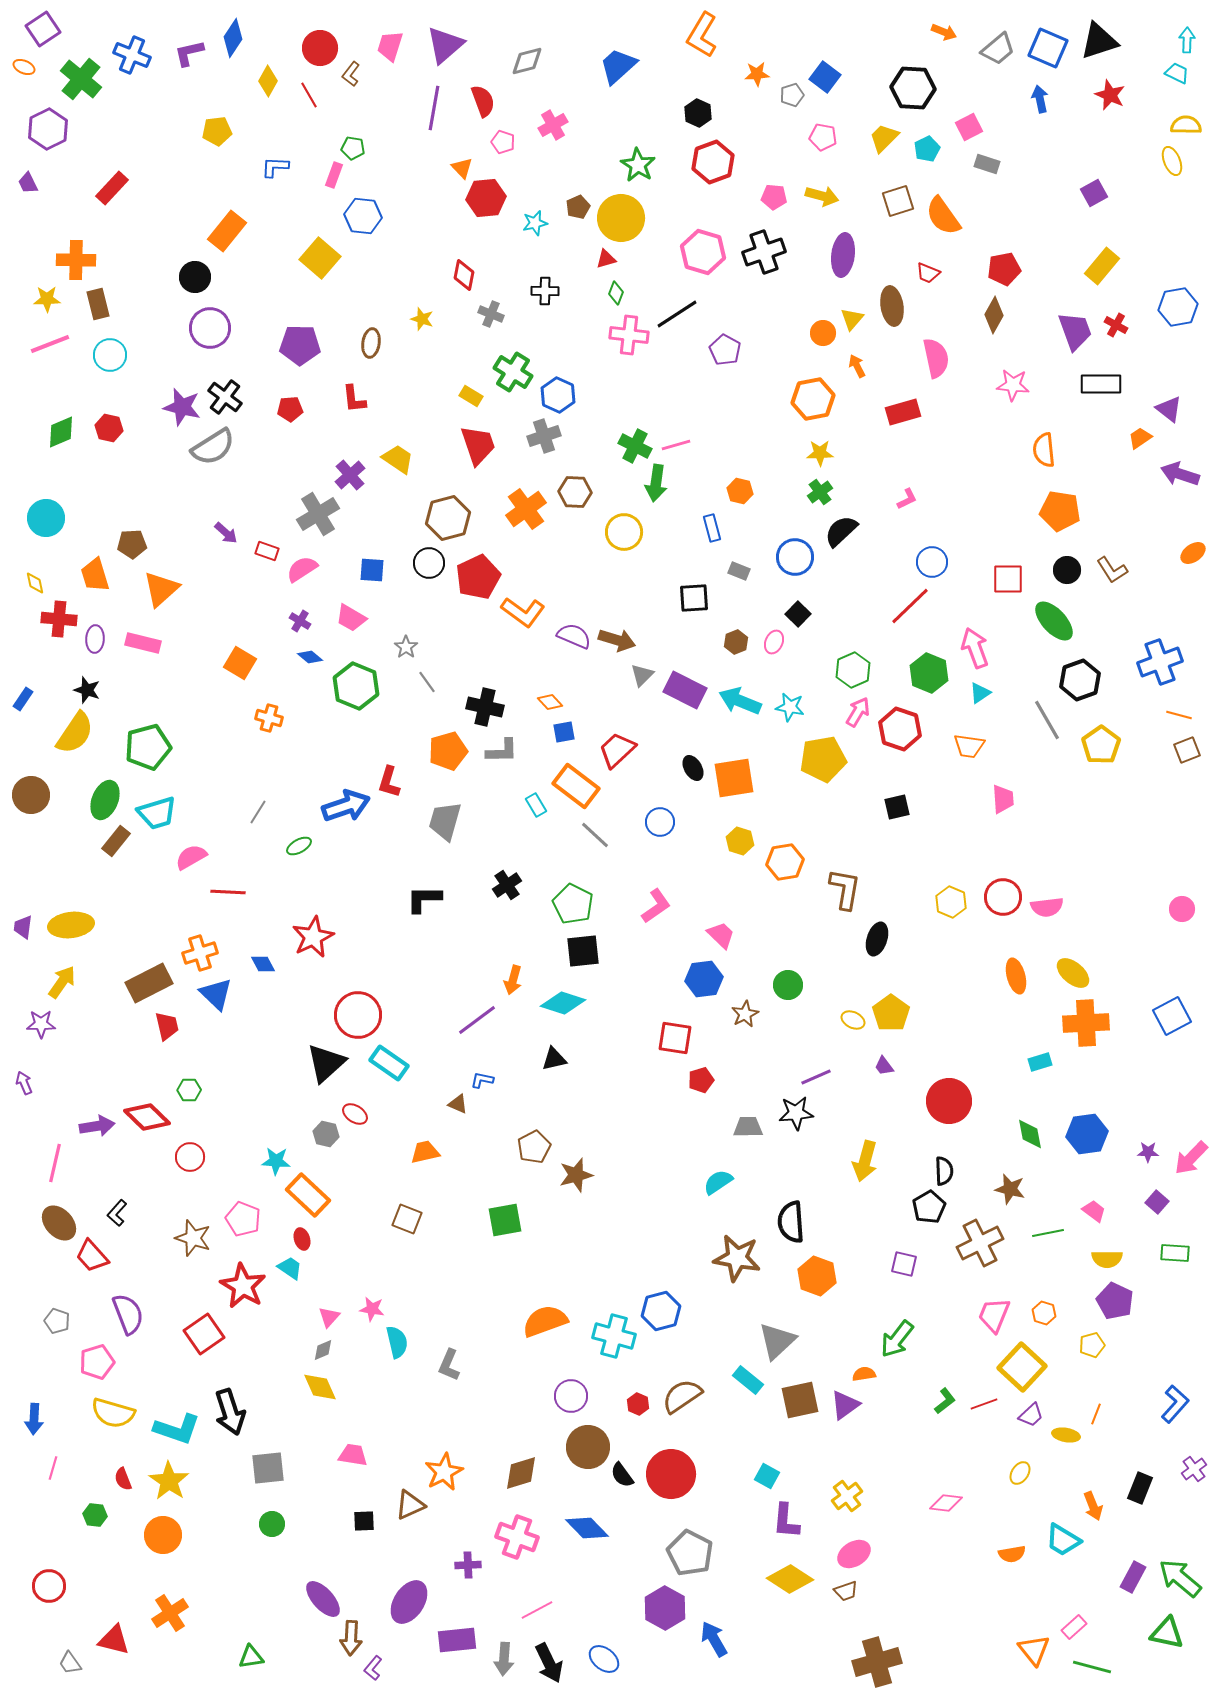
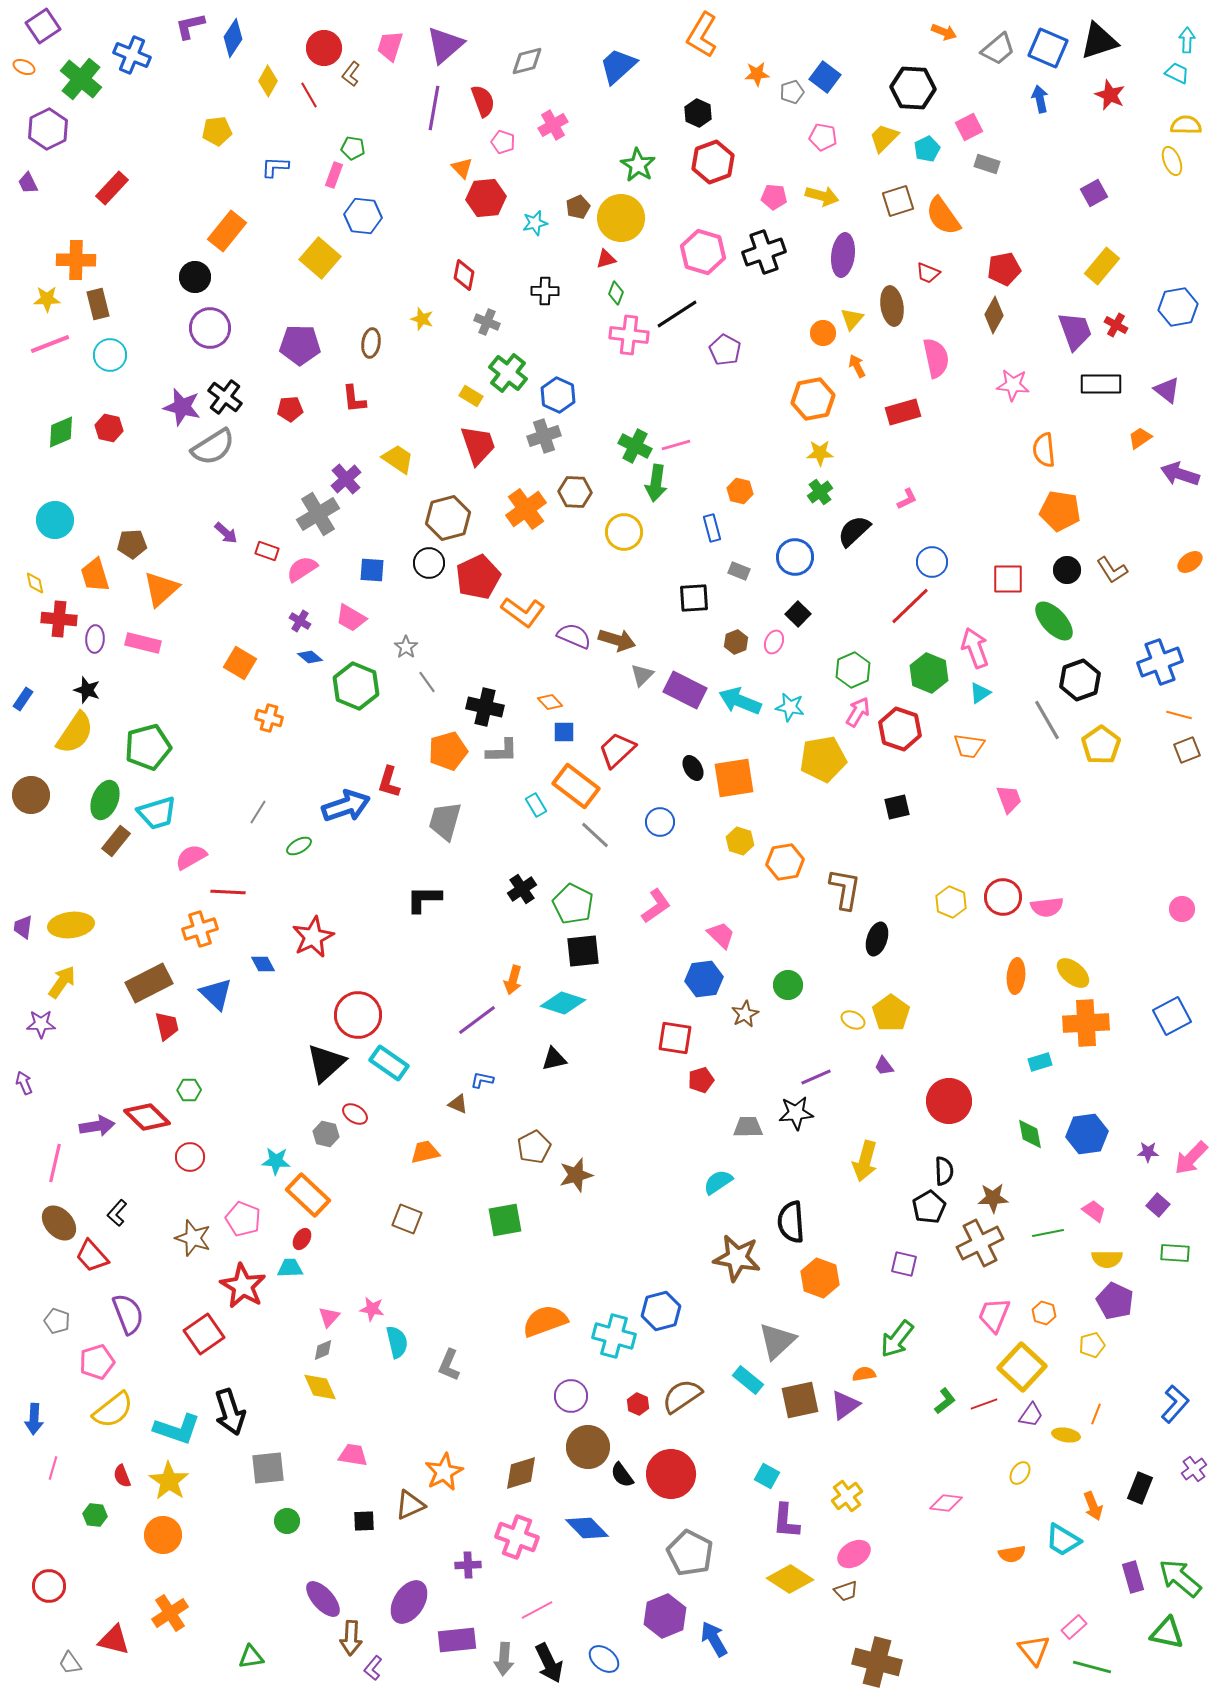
purple square at (43, 29): moved 3 px up
red circle at (320, 48): moved 4 px right
purple L-shape at (189, 53): moved 1 px right, 27 px up
gray pentagon at (792, 95): moved 3 px up
gray cross at (491, 314): moved 4 px left, 8 px down
green cross at (513, 372): moved 5 px left, 1 px down; rotated 6 degrees clockwise
purple triangle at (1169, 409): moved 2 px left, 19 px up
purple cross at (350, 475): moved 4 px left, 4 px down
cyan circle at (46, 518): moved 9 px right, 2 px down
black semicircle at (841, 531): moved 13 px right
orange ellipse at (1193, 553): moved 3 px left, 9 px down
blue square at (564, 732): rotated 10 degrees clockwise
pink trapezoid at (1003, 799): moved 6 px right; rotated 16 degrees counterclockwise
black cross at (507, 885): moved 15 px right, 4 px down
orange cross at (200, 953): moved 24 px up
orange ellipse at (1016, 976): rotated 20 degrees clockwise
brown star at (1010, 1189): moved 17 px left, 9 px down; rotated 16 degrees counterclockwise
purple square at (1157, 1202): moved 1 px right, 3 px down
red ellipse at (302, 1239): rotated 50 degrees clockwise
cyan trapezoid at (290, 1268): rotated 36 degrees counterclockwise
orange hexagon at (817, 1276): moved 3 px right, 2 px down
yellow semicircle at (113, 1413): moved 3 px up; rotated 54 degrees counterclockwise
purple trapezoid at (1031, 1415): rotated 12 degrees counterclockwise
red semicircle at (123, 1479): moved 1 px left, 3 px up
green circle at (272, 1524): moved 15 px right, 3 px up
purple rectangle at (1133, 1577): rotated 44 degrees counterclockwise
purple hexagon at (665, 1608): moved 8 px down; rotated 9 degrees clockwise
brown cross at (877, 1662): rotated 30 degrees clockwise
